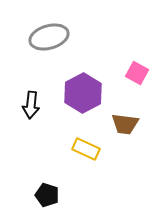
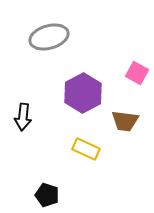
black arrow: moved 8 px left, 12 px down
brown trapezoid: moved 3 px up
